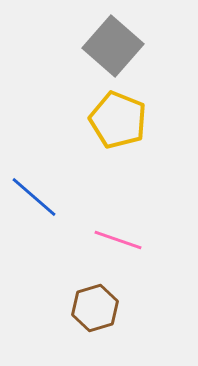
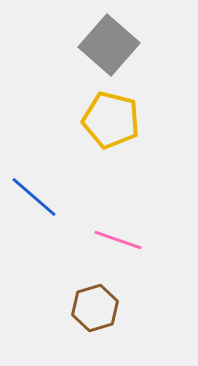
gray square: moved 4 px left, 1 px up
yellow pentagon: moved 7 px left; rotated 8 degrees counterclockwise
